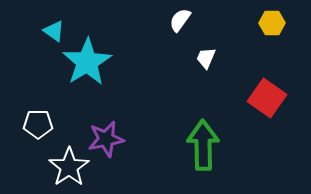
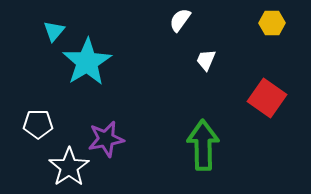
cyan triangle: rotated 35 degrees clockwise
white trapezoid: moved 2 px down
